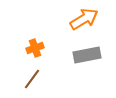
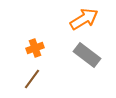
gray rectangle: rotated 48 degrees clockwise
